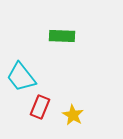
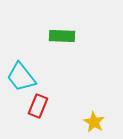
red rectangle: moved 2 px left, 1 px up
yellow star: moved 21 px right, 7 px down
